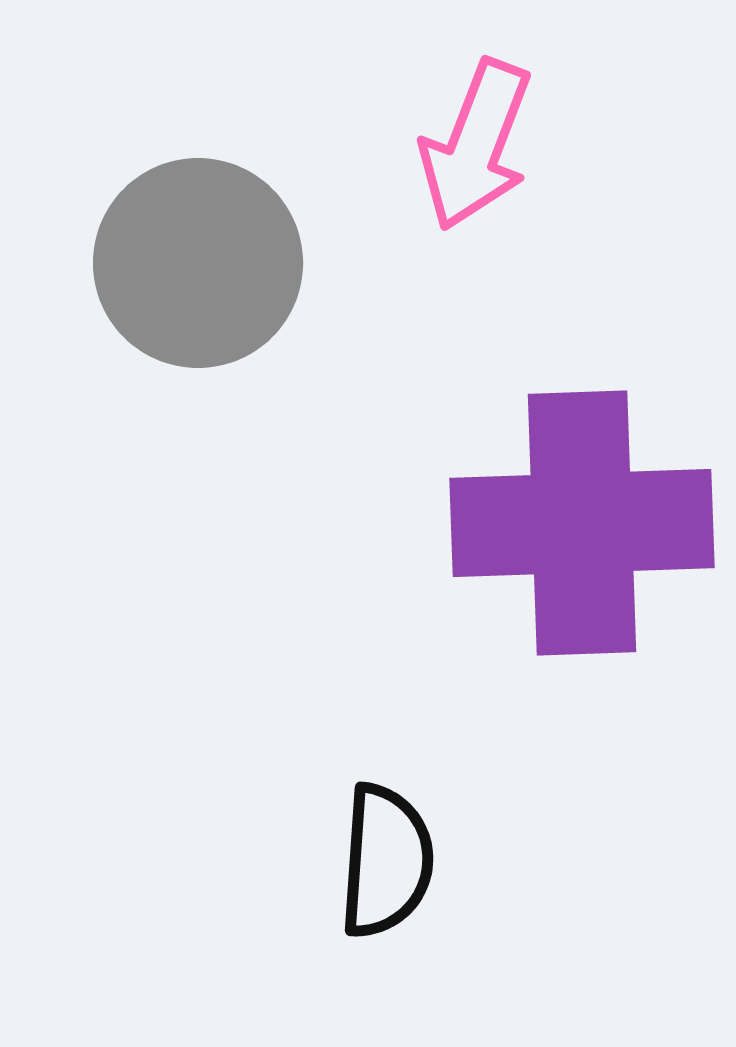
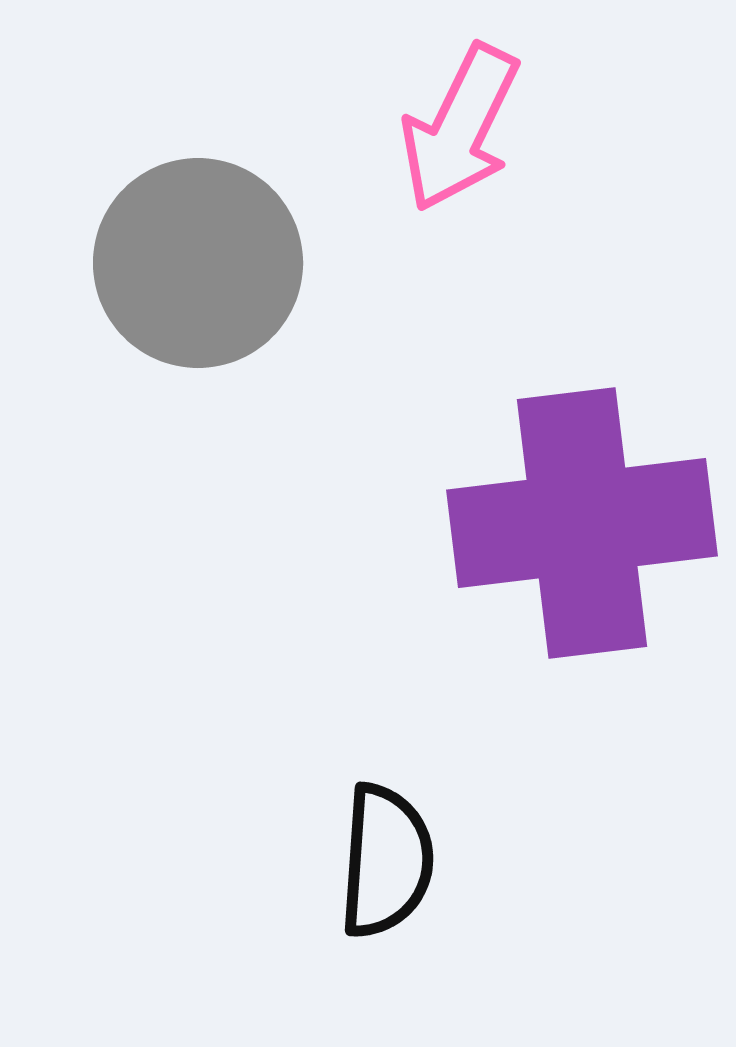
pink arrow: moved 16 px left, 17 px up; rotated 5 degrees clockwise
purple cross: rotated 5 degrees counterclockwise
